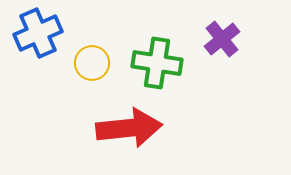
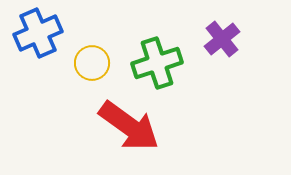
green cross: rotated 27 degrees counterclockwise
red arrow: moved 2 px up; rotated 42 degrees clockwise
